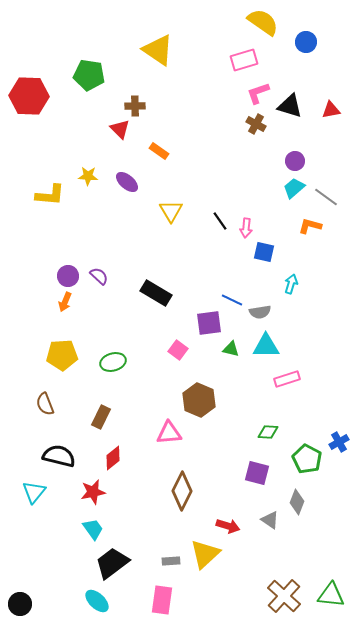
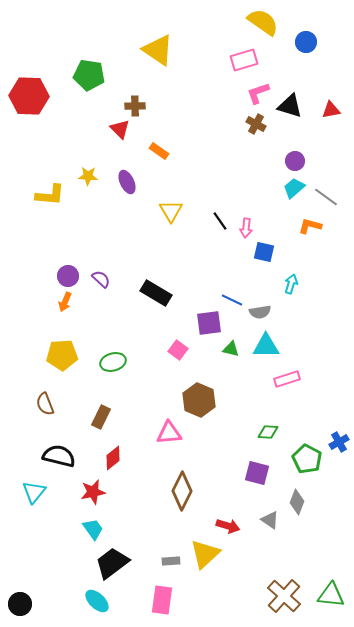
purple ellipse at (127, 182): rotated 25 degrees clockwise
purple semicircle at (99, 276): moved 2 px right, 3 px down
